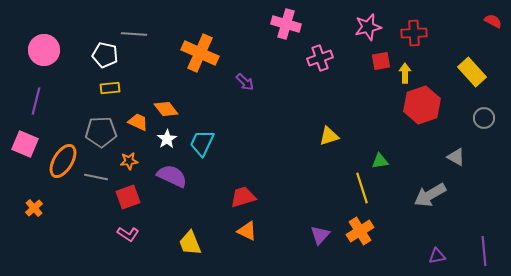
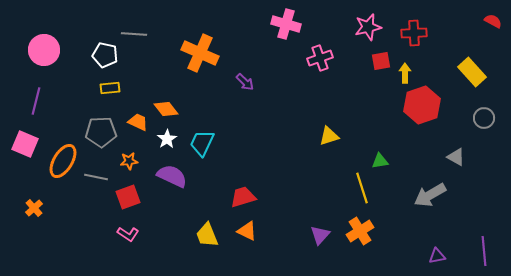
yellow trapezoid at (190, 243): moved 17 px right, 8 px up
